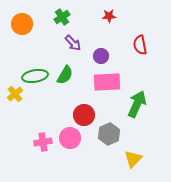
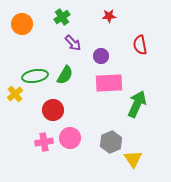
pink rectangle: moved 2 px right, 1 px down
red circle: moved 31 px left, 5 px up
gray hexagon: moved 2 px right, 8 px down
pink cross: moved 1 px right
yellow triangle: rotated 18 degrees counterclockwise
